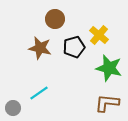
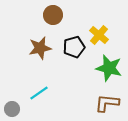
brown circle: moved 2 px left, 4 px up
brown star: rotated 25 degrees counterclockwise
gray circle: moved 1 px left, 1 px down
